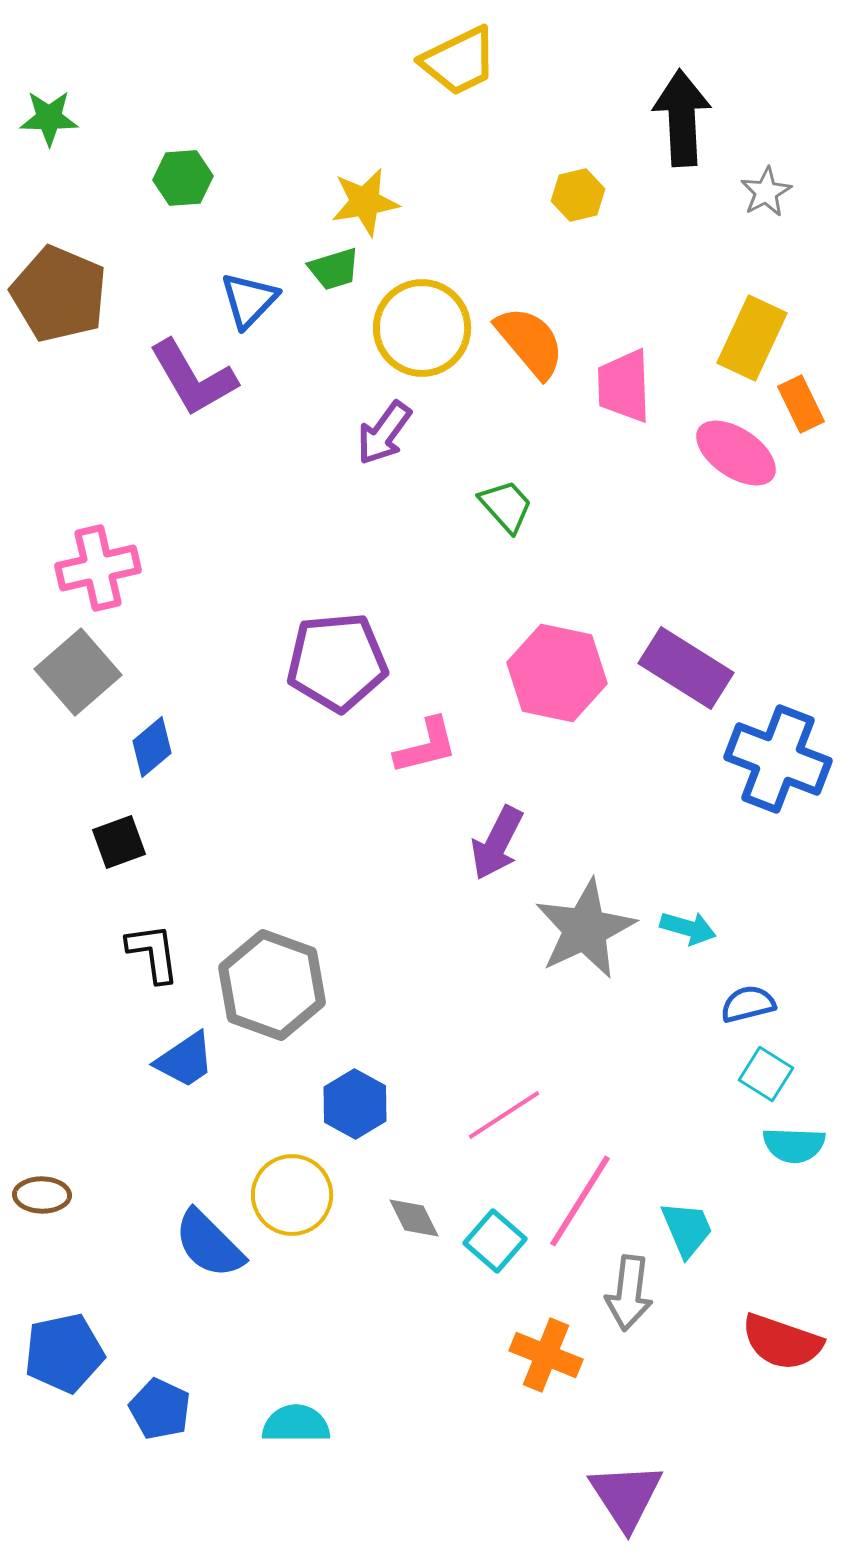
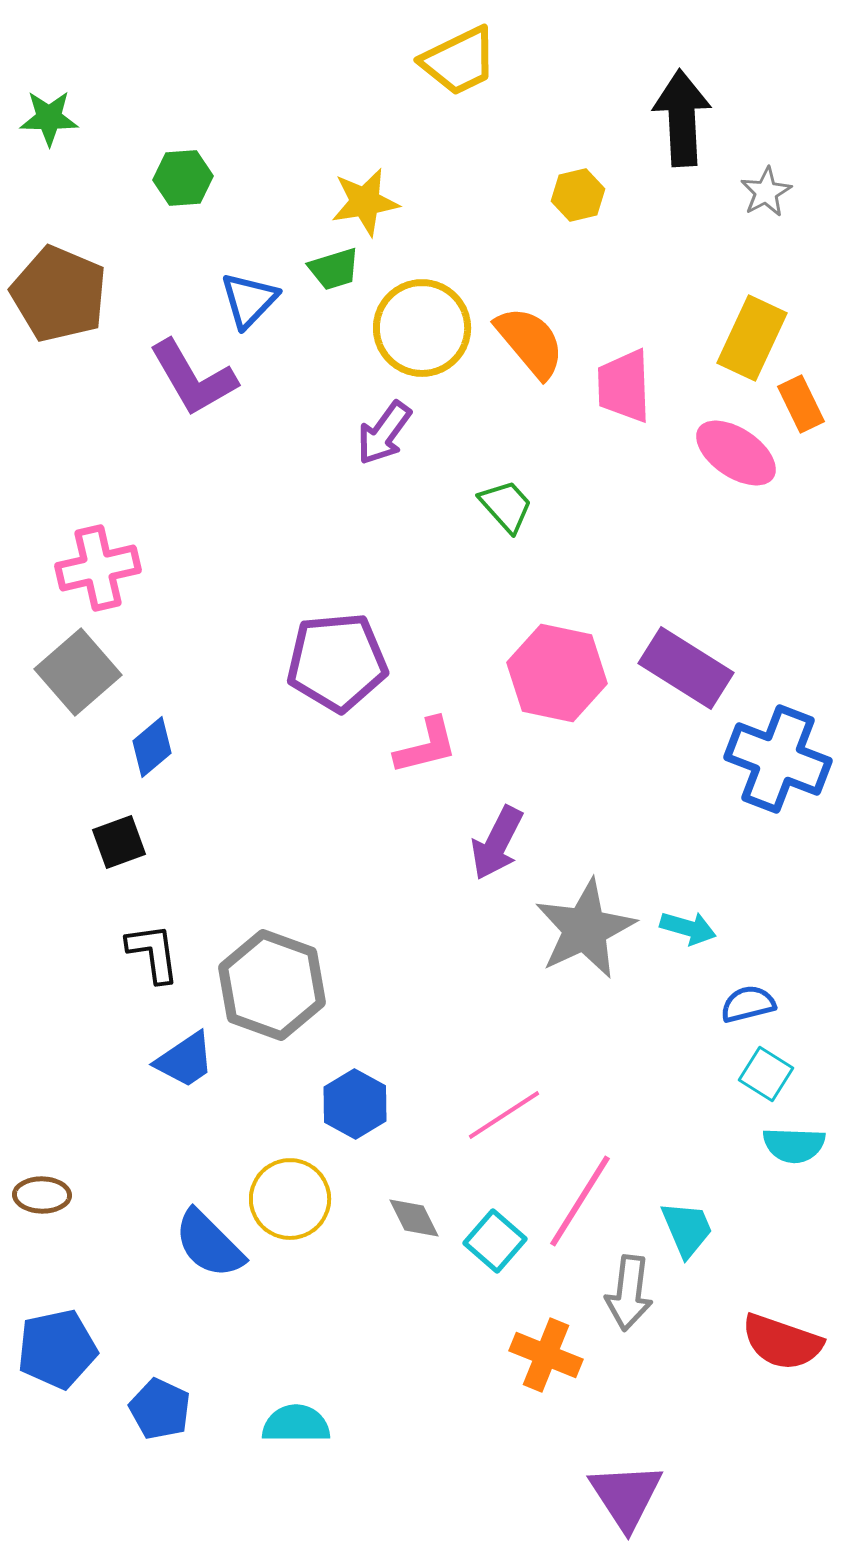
yellow circle at (292, 1195): moved 2 px left, 4 px down
blue pentagon at (64, 1353): moved 7 px left, 4 px up
